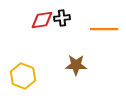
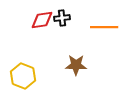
orange line: moved 2 px up
